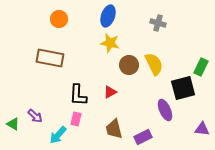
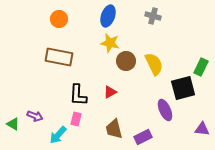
gray cross: moved 5 px left, 7 px up
brown rectangle: moved 9 px right, 1 px up
brown circle: moved 3 px left, 4 px up
purple arrow: rotated 21 degrees counterclockwise
